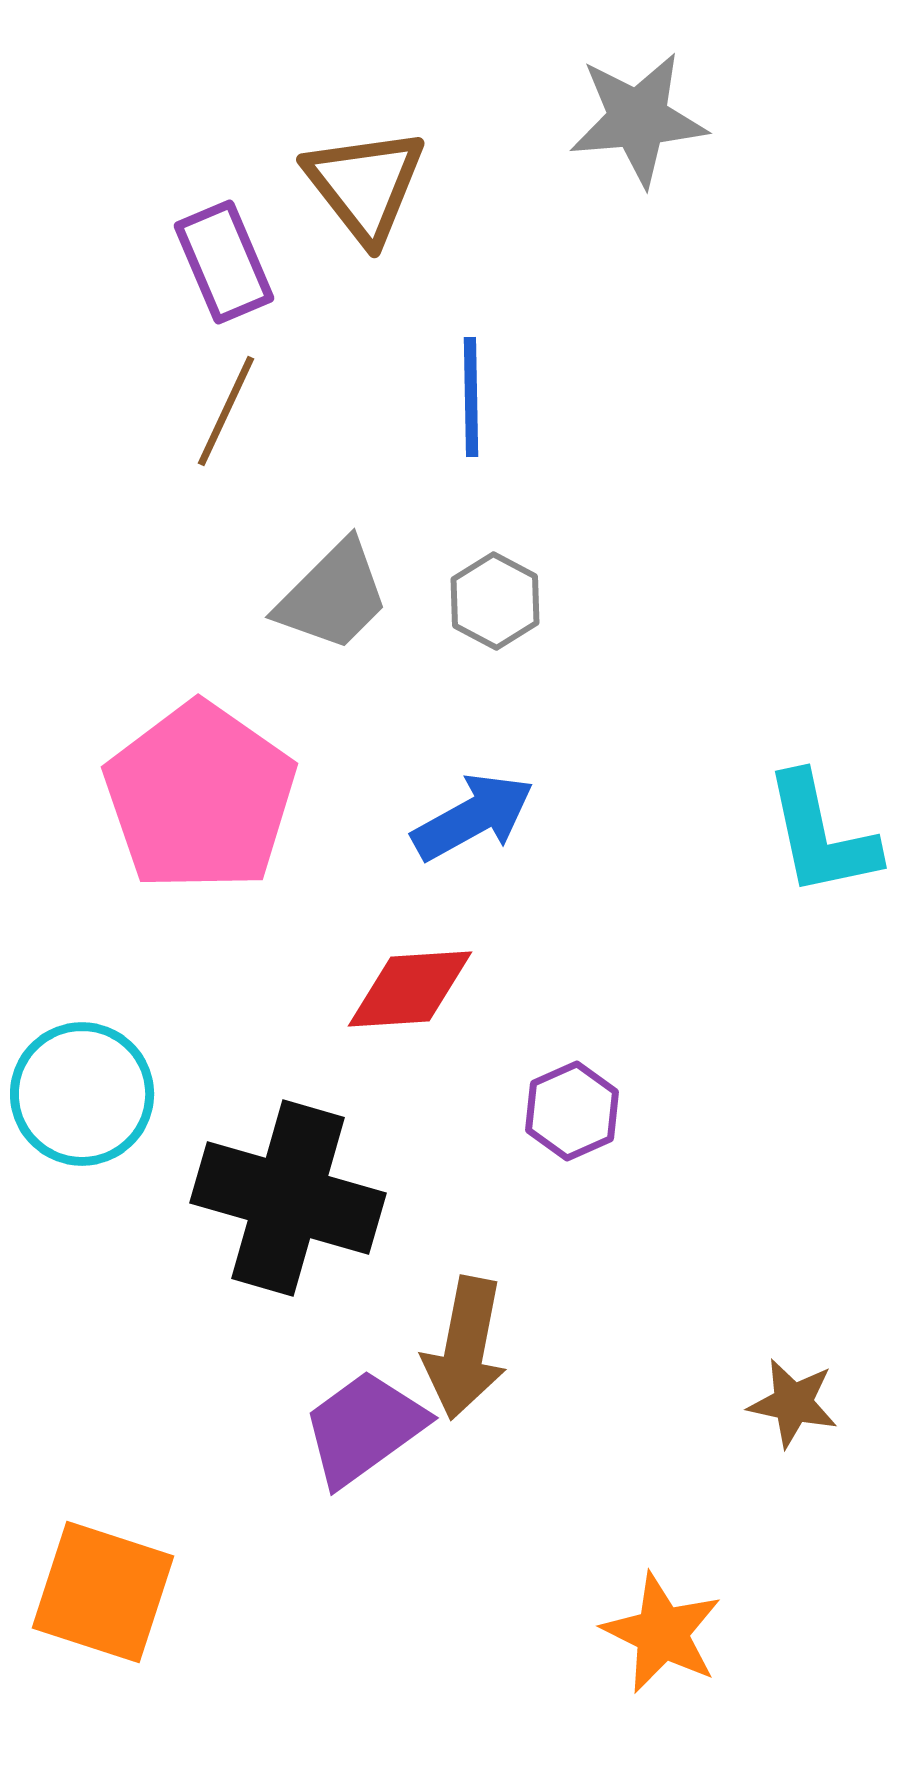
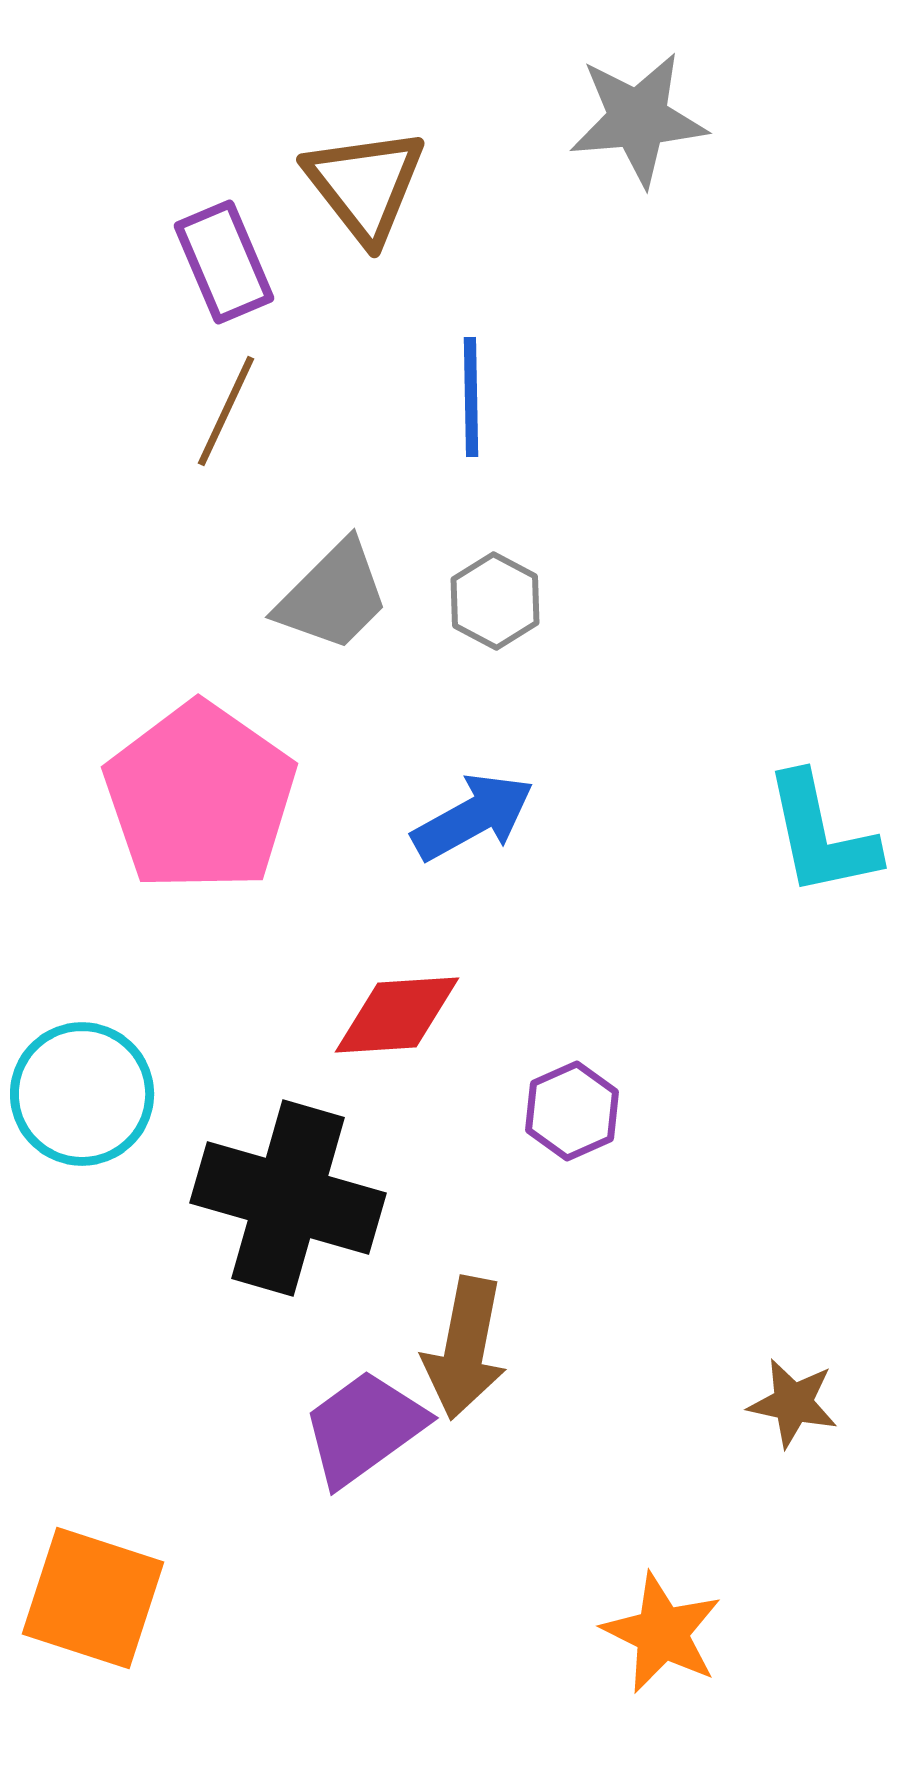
red diamond: moved 13 px left, 26 px down
orange square: moved 10 px left, 6 px down
